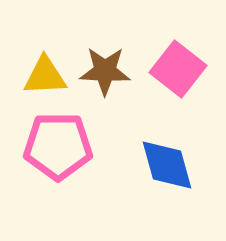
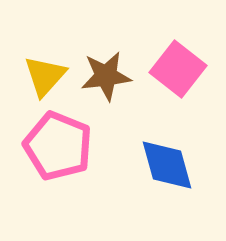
brown star: moved 1 px right, 5 px down; rotated 9 degrees counterclockwise
yellow triangle: rotated 45 degrees counterclockwise
pink pentagon: rotated 22 degrees clockwise
